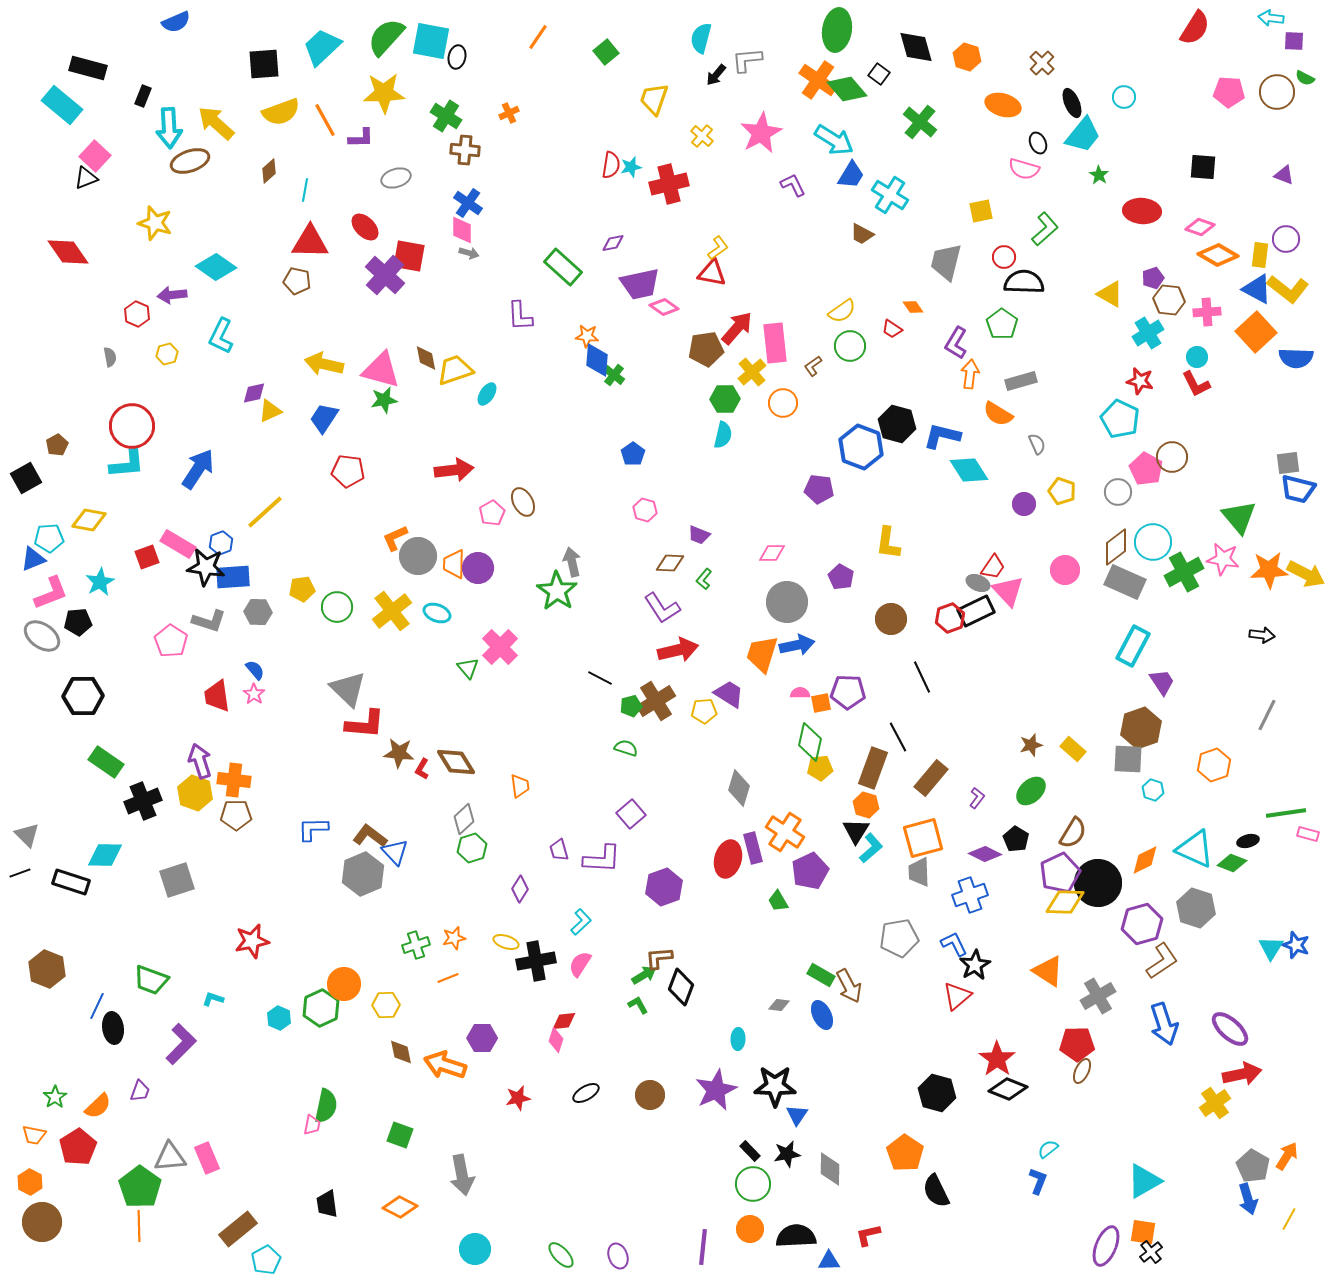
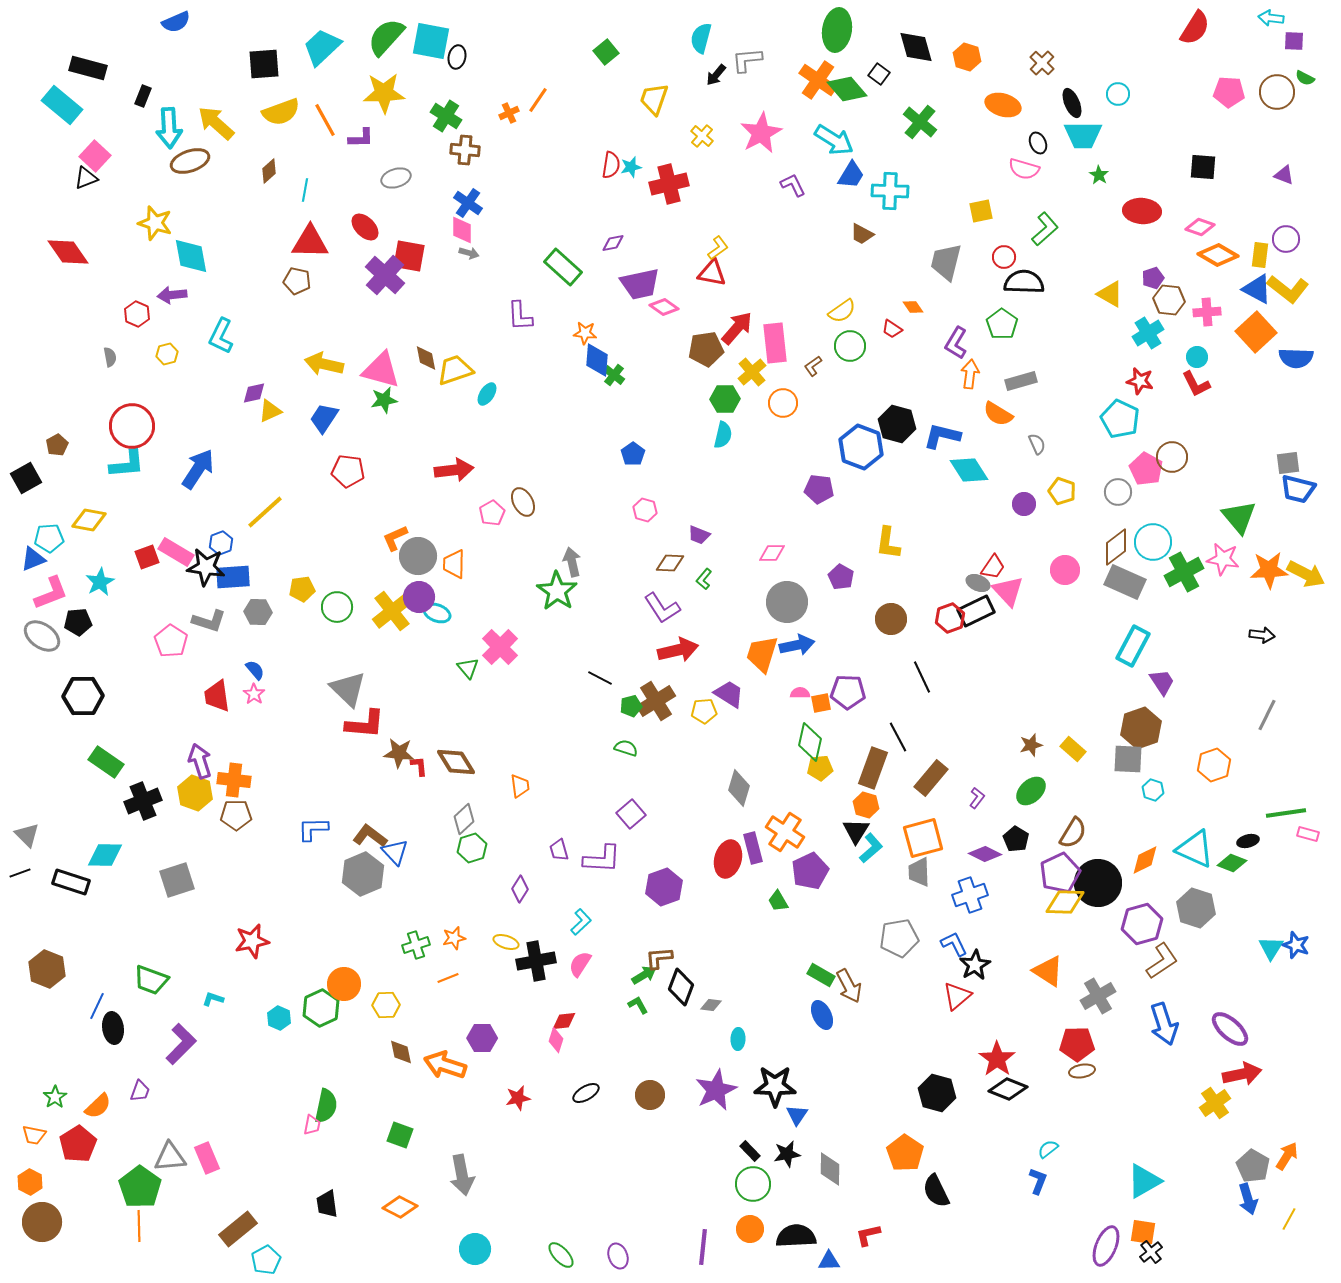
orange line at (538, 37): moved 63 px down
cyan circle at (1124, 97): moved 6 px left, 3 px up
cyan trapezoid at (1083, 135): rotated 51 degrees clockwise
cyan cross at (890, 195): moved 4 px up; rotated 30 degrees counterclockwise
cyan diamond at (216, 267): moved 25 px left, 11 px up; rotated 45 degrees clockwise
orange star at (587, 336): moved 2 px left, 3 px up
pink rectangle at (178, 544): moved 2 px left, 8 px down
purple circle at (478, 568): moved 59 px left, 29 px down
red L-shape at (422, 769): moved 3 px left, 3 px up; rotated 145 degrees clockwise
gray diamond at (779, 1005): moved 68 px left
brown ellipse at (1082, 1071): rotated 55 degrees clockwise
red pentagon at (78, 1147): moved 3 px up
